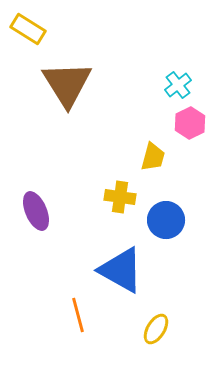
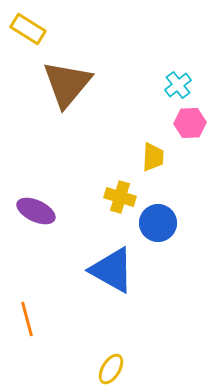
brown triangle: rotated 12 degrees clockwise
pink hexagon: rotated 24 degrees clockwise
yellow trapezoid: rotated 12 degrees counterclockwise
yellow cross: rotated 8 degrees clockwise
purple ellipse: rotated 42 degrees counterclockwise
blue circle: moved 8 px left, 3 px down
blue triangle: moved 9 px left
orange line: moved 51 px left, 4 px down
yellow ellipse: moved 45 px left, 40 px down
